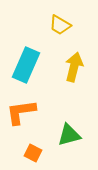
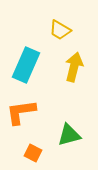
yellow trapezoid: moved 5 px down
